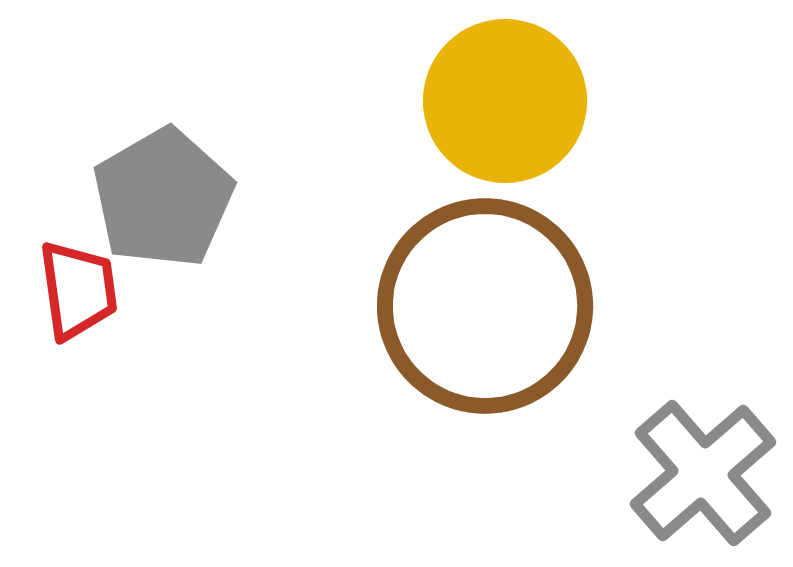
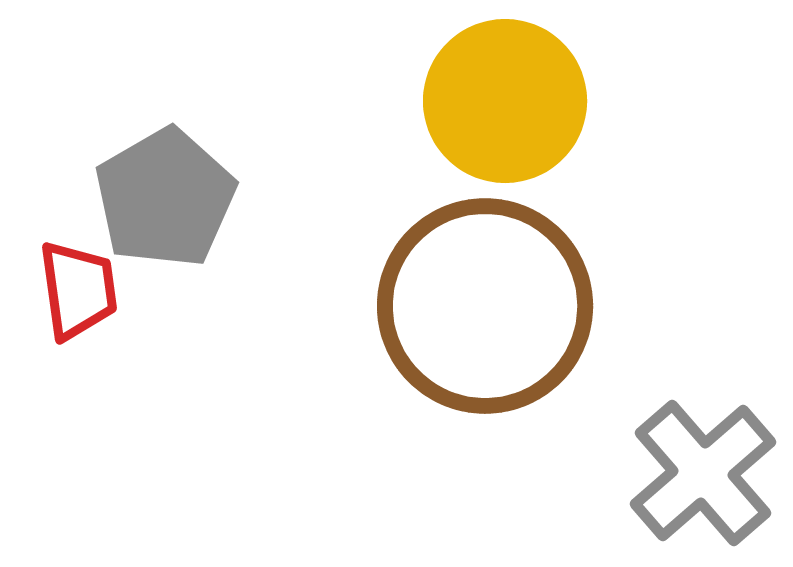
gray pentagon: moved 2 px right
